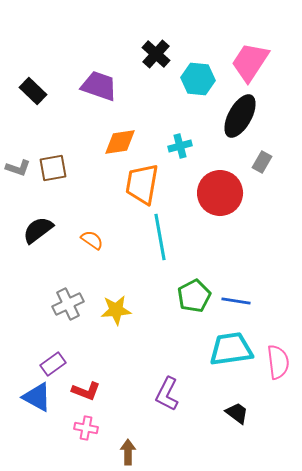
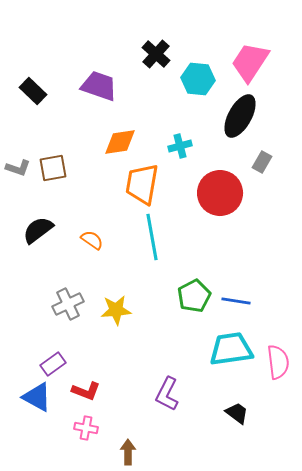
cyan line: moved 8 px left
